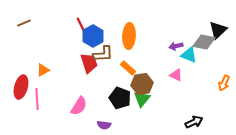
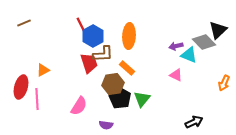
gray diamond: rotated 35 degrees clockwise
orange rectangle: moved 1 px left
brown hexagon: moved 29 px left
black pentagon: rotated 10 degrees clockwise
purple semicircle: moved 2 px right
